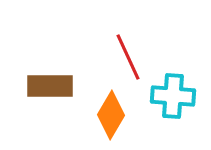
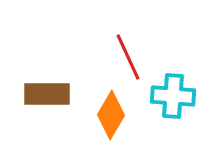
brown rectangle: moved 3 px left, 8 px down
